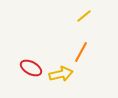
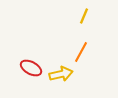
yellow line: rotated 28 degrees counterclockwise
